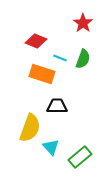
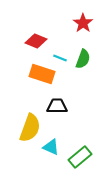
cyan triangle: rotated 24 degrees counterclockwise
